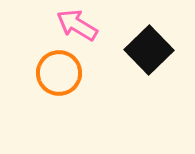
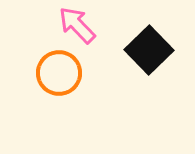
pink arrow: rotated 15 degrees clockwise
